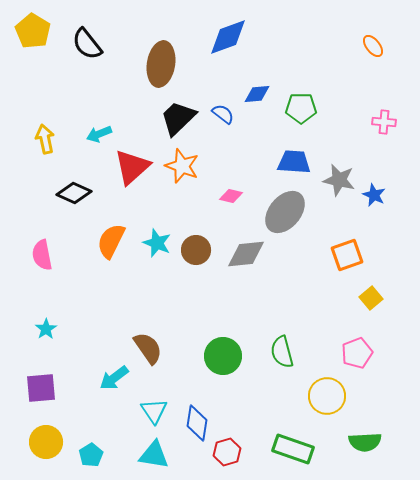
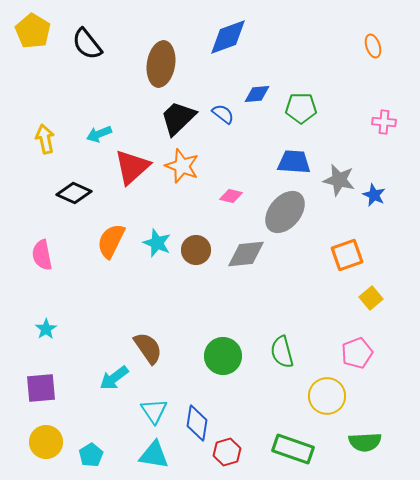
orange ellipse at (373, 46): rotated 20 degrees clockwise
